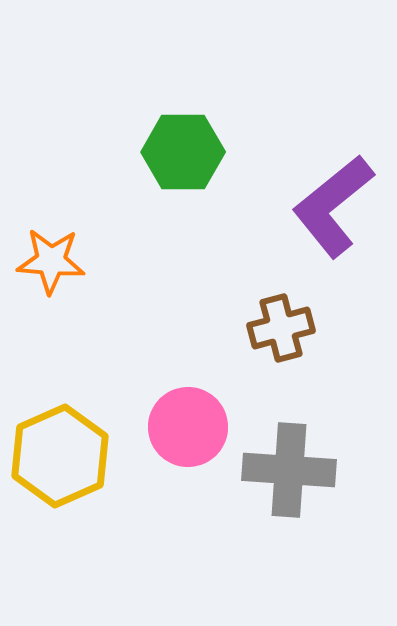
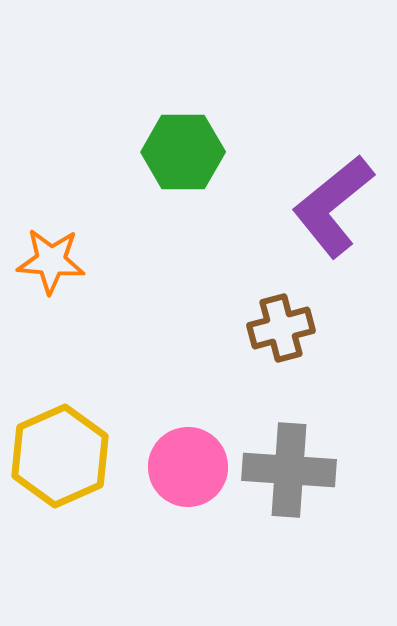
pink circle: moved 40 px down
